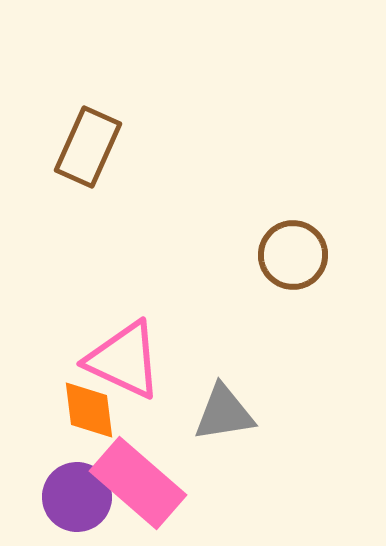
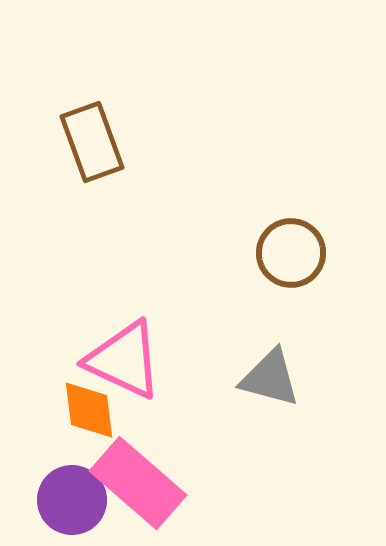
brown rectangle: moved 4 px right, 5 px up; rotated 44 degrees counterclockwise
brown circle: moved 2 px left, 2 px up
gray triangle: moved 46 px right, 35 px up; rotated 24 degrees clockwise
purple circle: moved 5 px left, 3 px down
